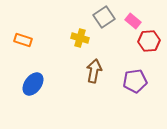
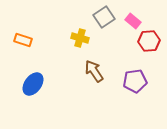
brown arrow: rotated 45 degrees counterclockwise
